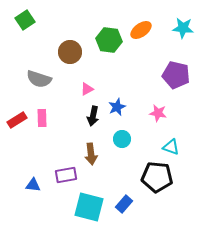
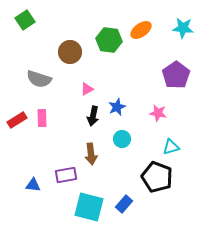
purple pentagon: rotated 24 degrees clockwise
cyan triangle: rotated 36 degrees counterclockwise
black pentagon: rotated 16 degrees clockwise
